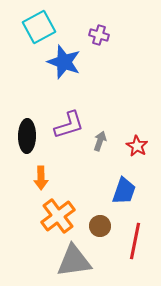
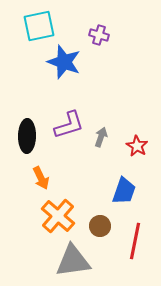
cyan square: moved 1 px up; rotated 16 degrees clockwise
gray arrow: moved 1 px right, 4 px up
orange arrow: rotated 25 degrees counterclockwise
orange cross: rotated 12 degrees counterclockwise
gray triangle: moved 1 px left
